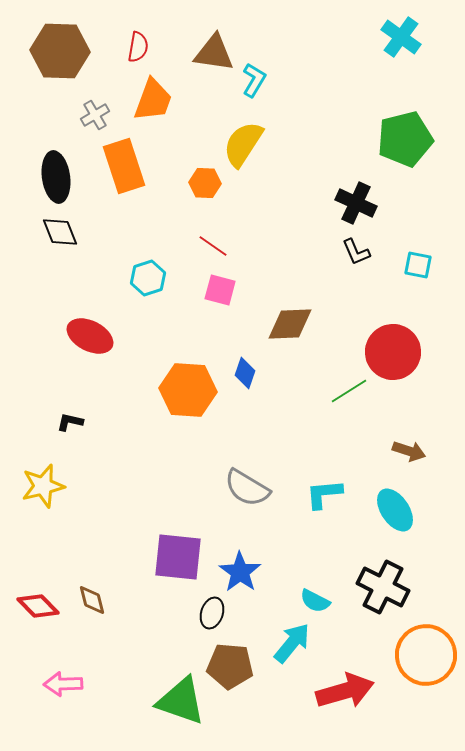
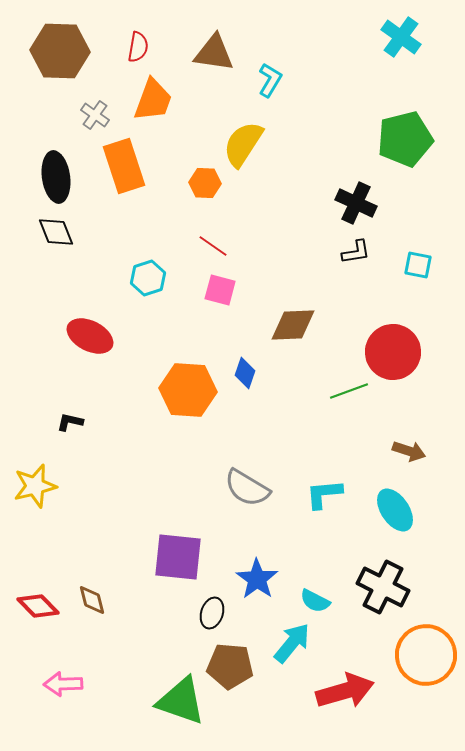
cyan L-shape at (254, 80): moved 16 px right
gray cross at (95, 115): rotated 24 degrees counterclockwise
black diamond at (60, 232): moved 4 px left
black L-shape at (356, 252): rotated 76 degrees counterclockwise
brown diamond at (290, 324): moved 3 px right, 1 px down
green line at (349, 391): rotated 12 degrees clockwise
yellow star at (43, 486): moved 8 px left
blue star at (240, 572): moved 17 px right, 7 px down
